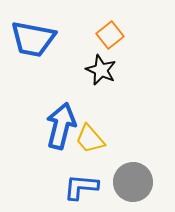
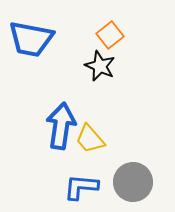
blue trapezoid: moved 2 px left
black star: moved 1 px left, 4 px up
blue arrow: rotated 6 degrees counterclockwise
